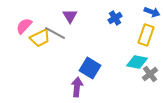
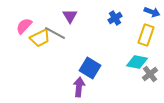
purple arrow: moved 2 px right
